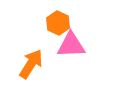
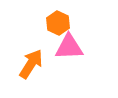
pink triangle: moved 2 px left, 2 px down
